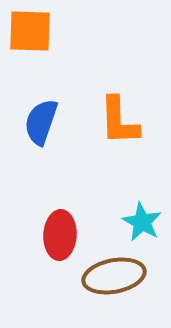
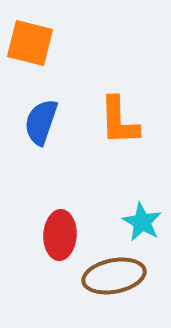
orange square: moved 12 px down; rotated 12 degrees clockwise
